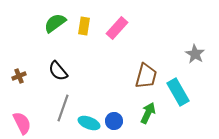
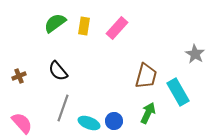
pink semicircle: rotated 15 degrees counterclockwise
